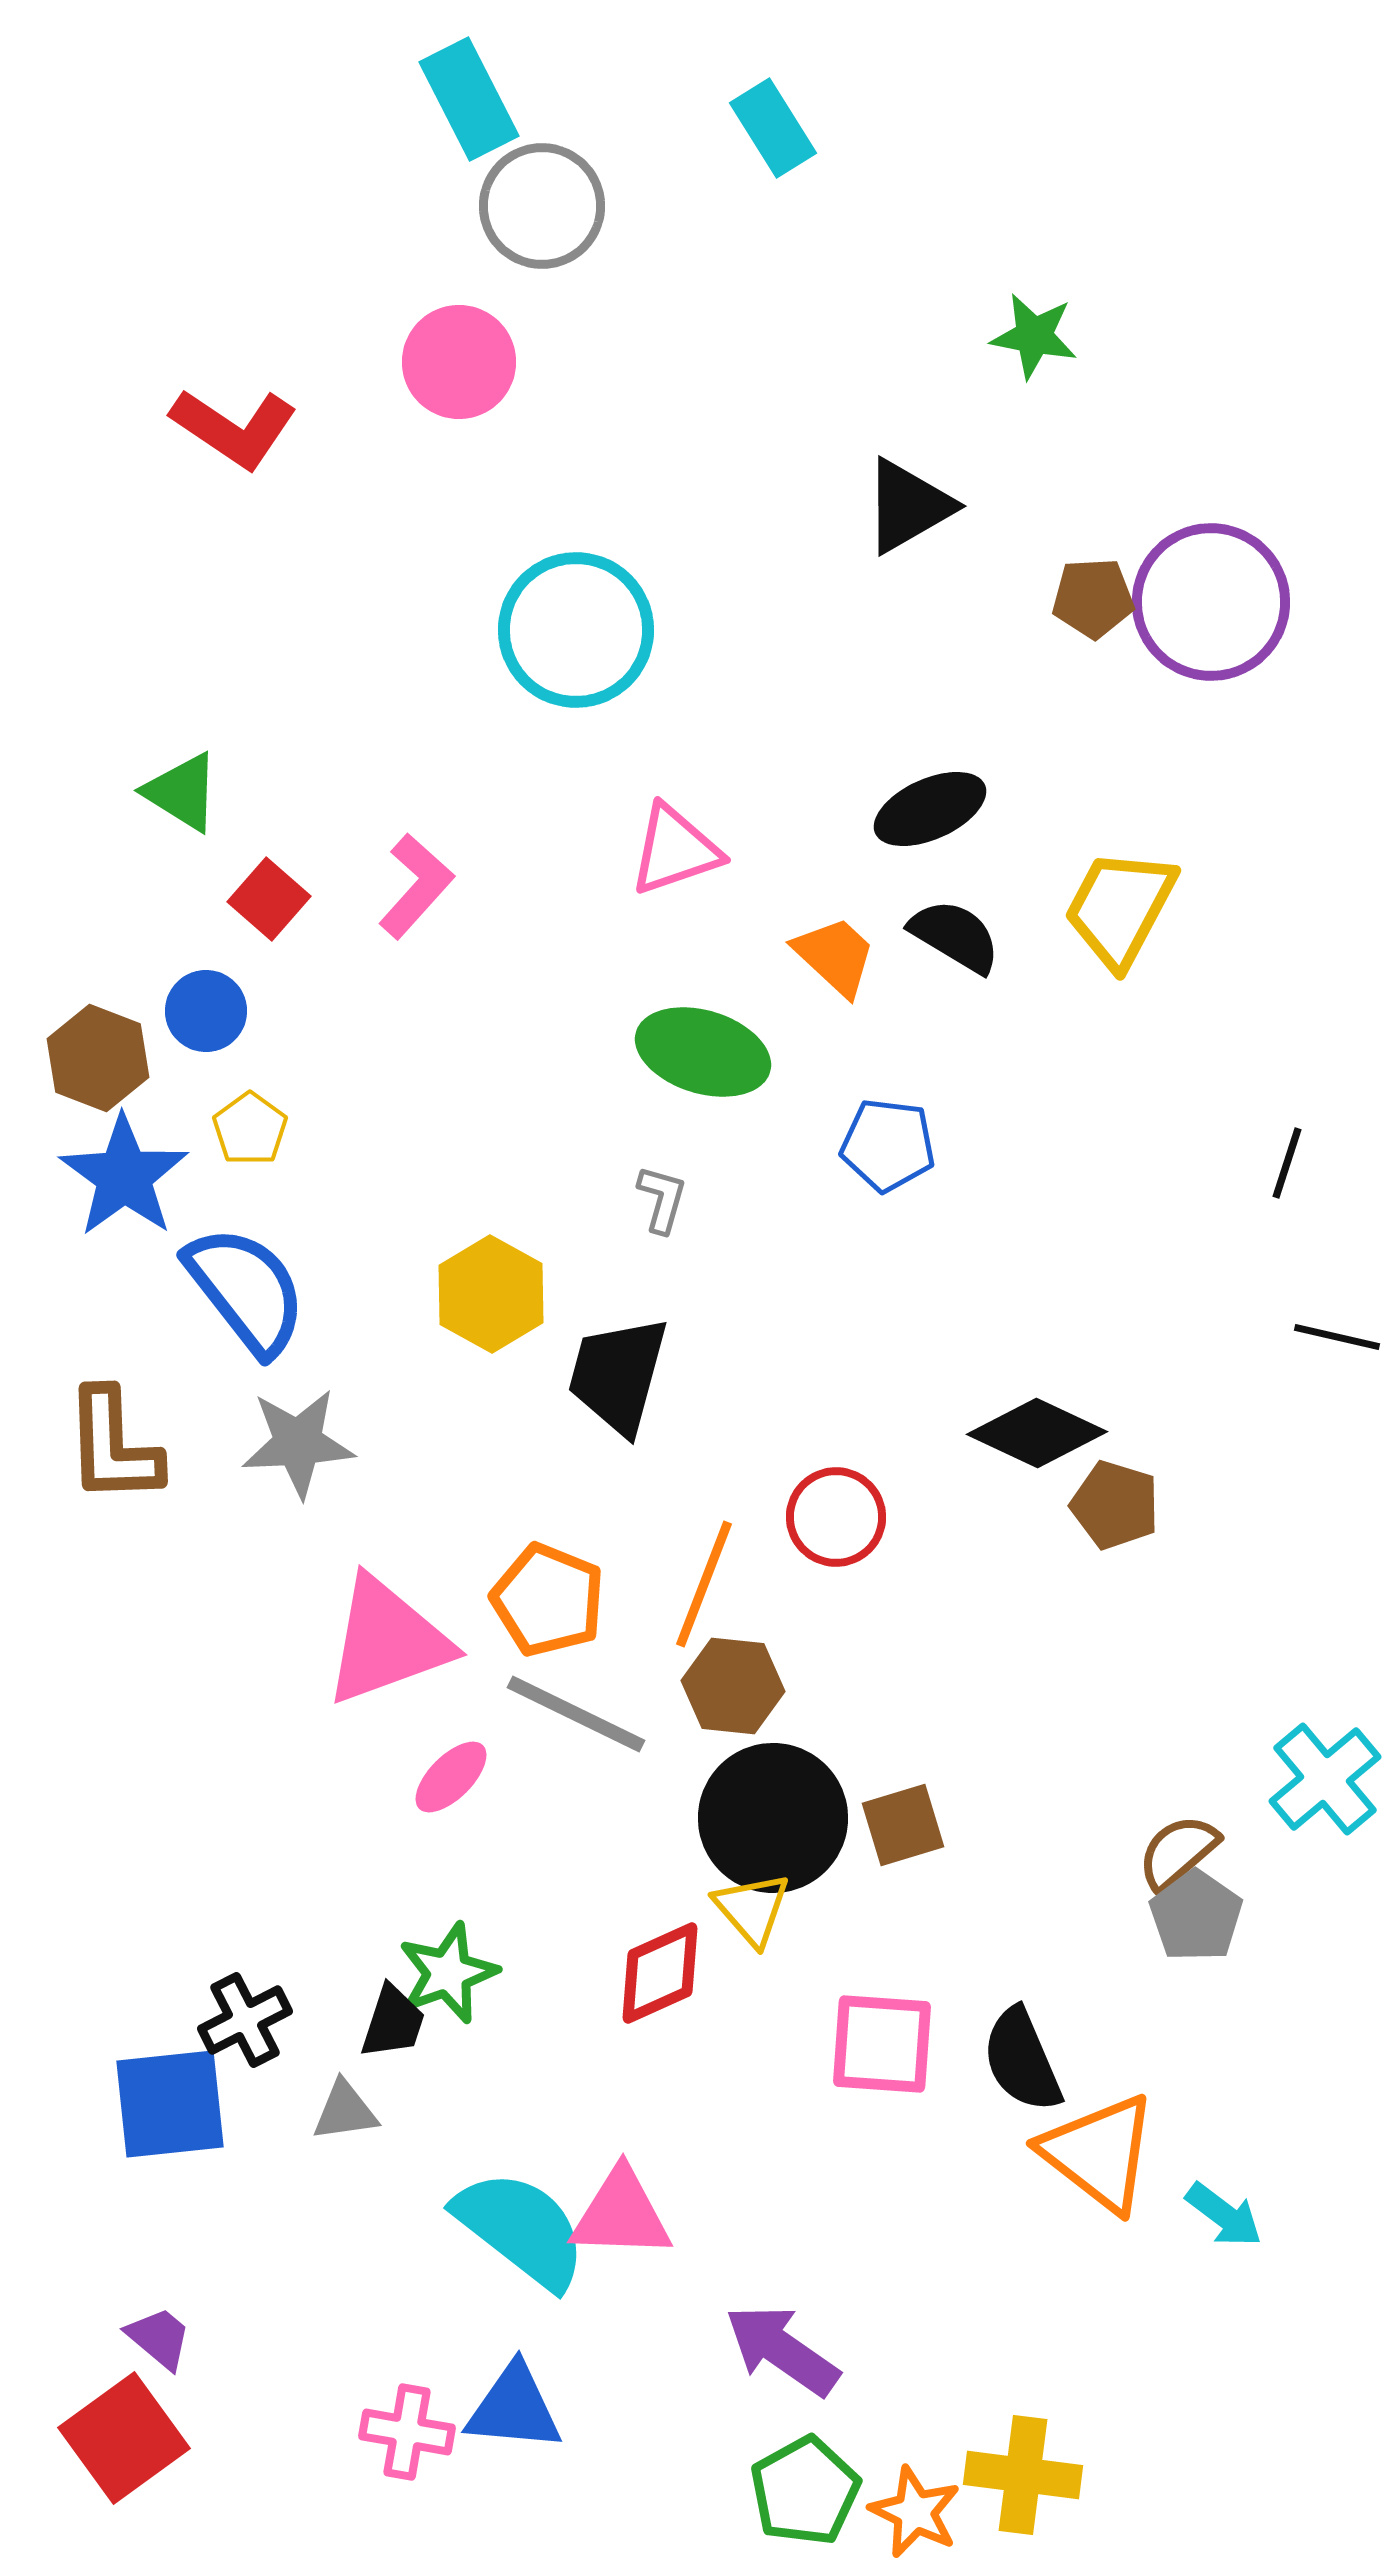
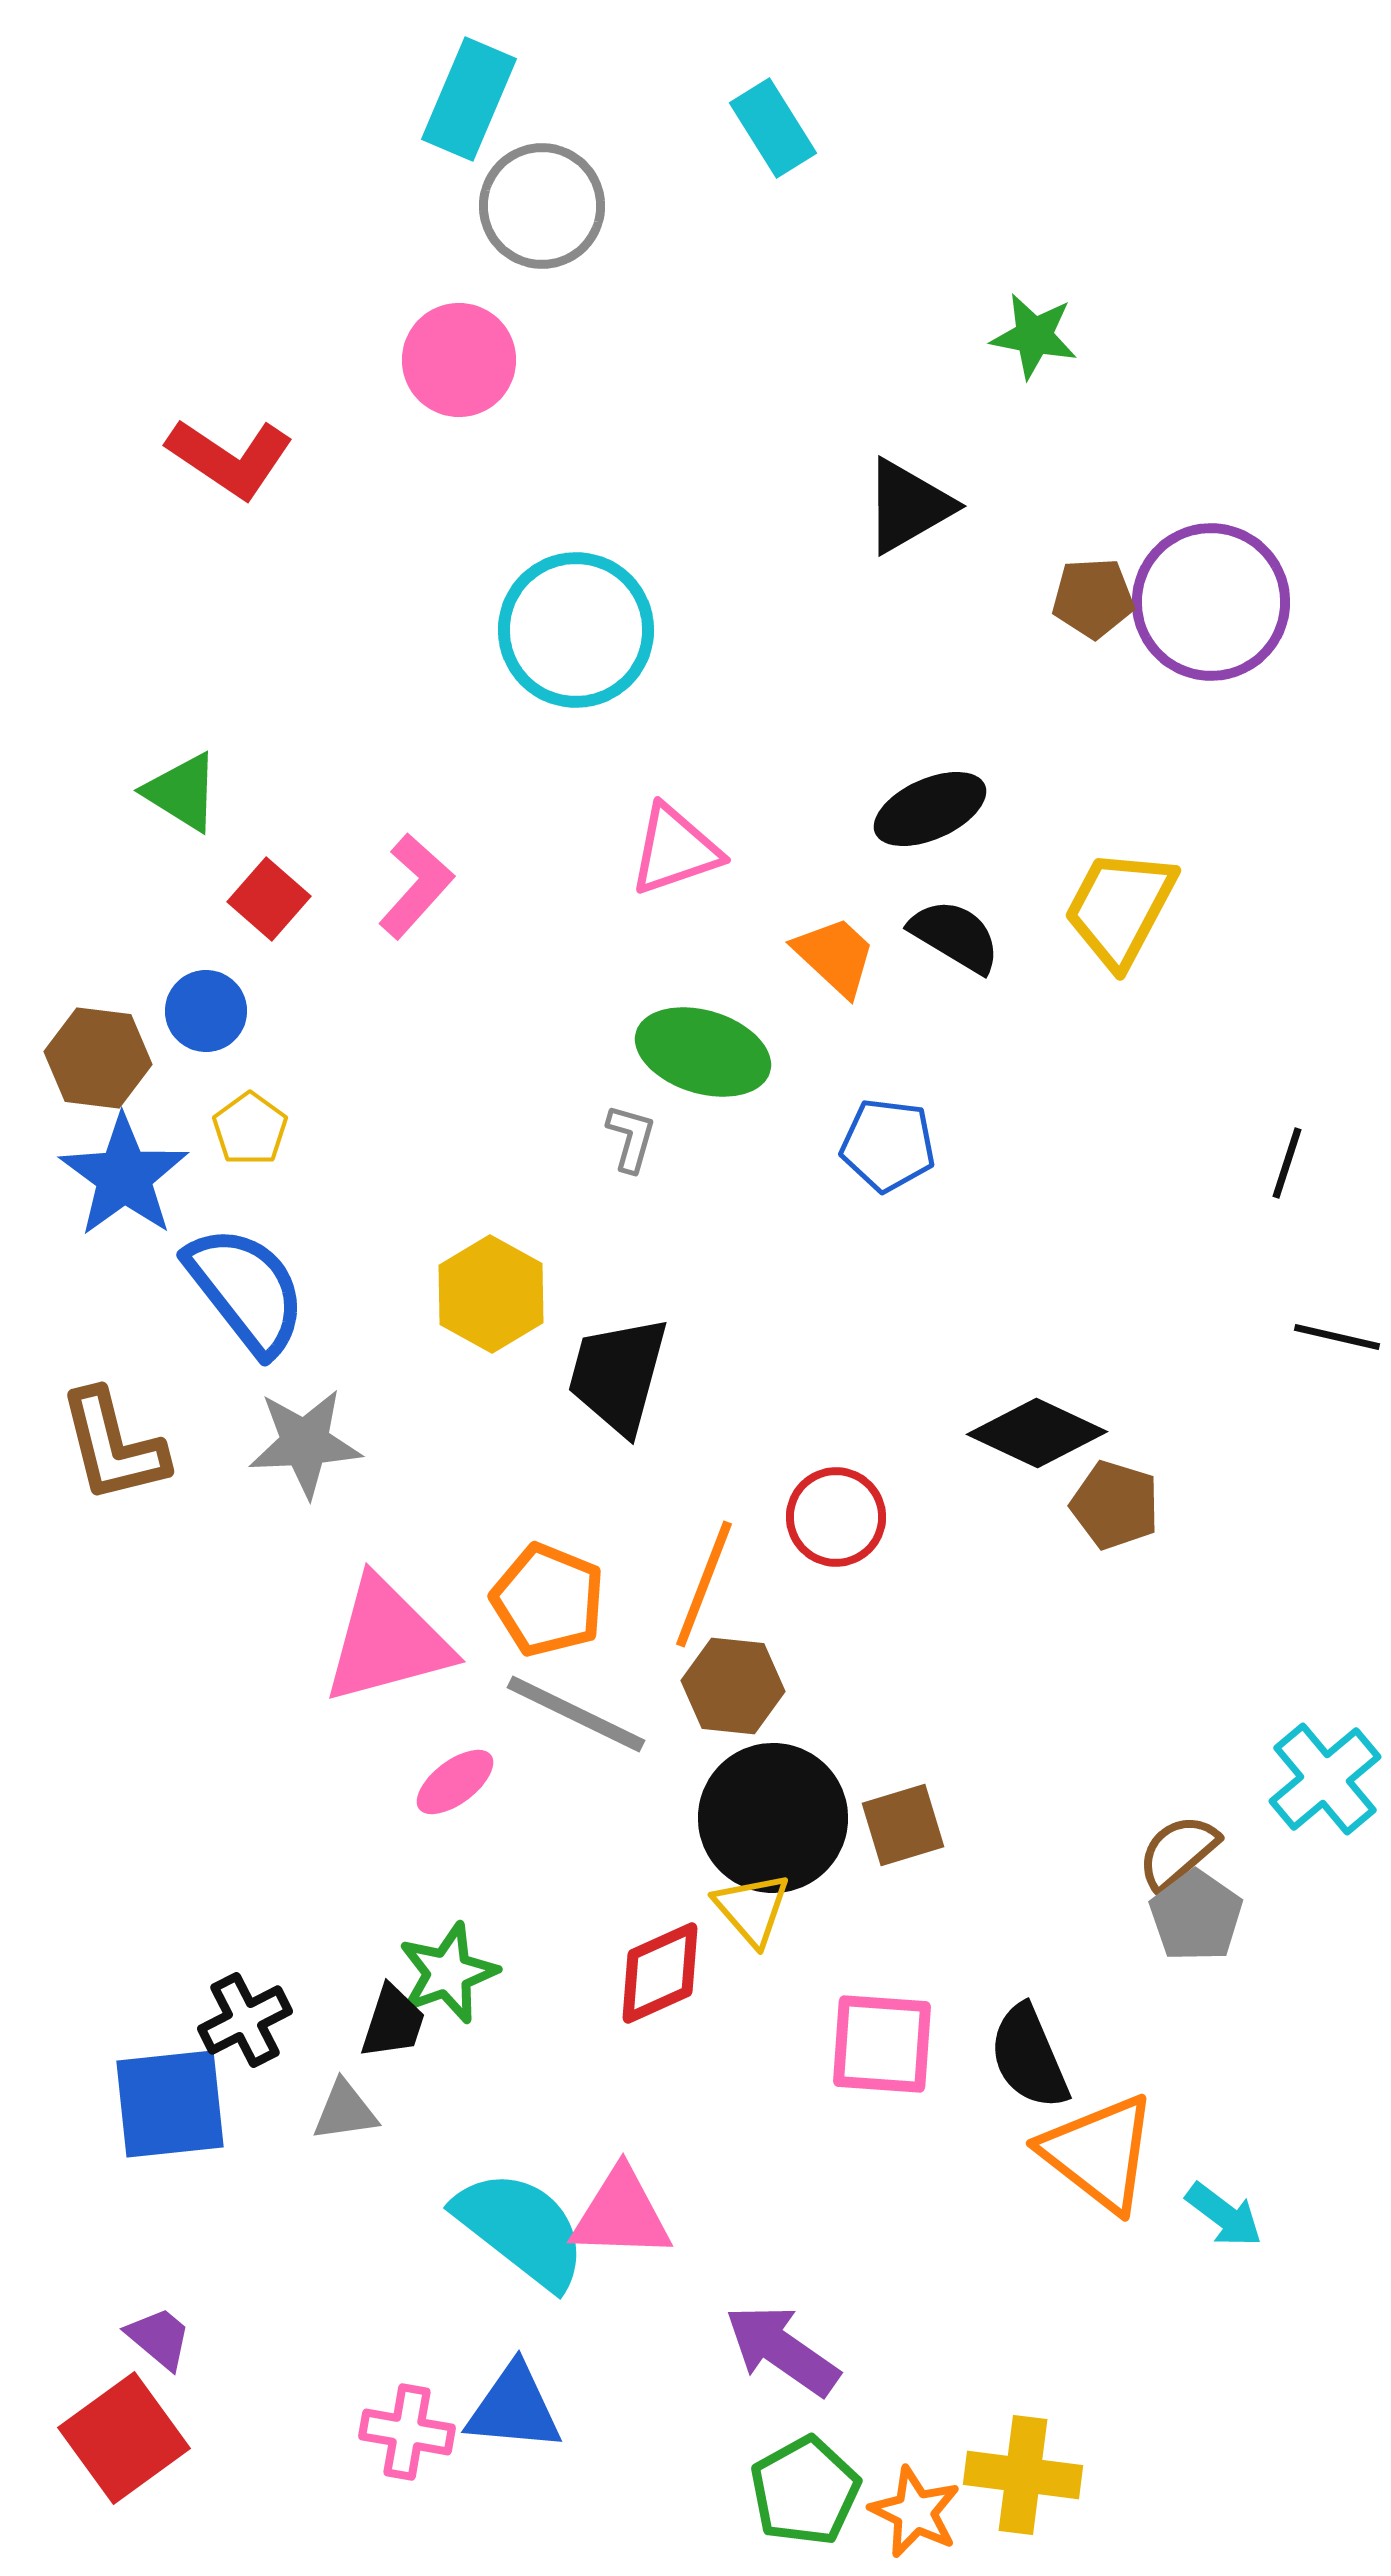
cyan rectangle at (469, 99): rotated 50 degrees clockwise
pink circle at (459, 362): moved 2 px up
red L-shape at (234, 428): moved 4 px left, 30 px down
brown hexagon at (98, 1058): rotated 14 degrees counterclockwise
gray L-shape at (662, 1199): moved 31 px left, 61 px up
gray star at (298, 1443): moved 7 px right
brown L-shape at (113, 1446): rotated 12 degrees counterclockwise
pink triangle at (387, 1641): rotated 5 degrees clockwise
pink ellipse at (451, 1777): moved 4 px right, 5 px down; rotated 8 degrees clockwise
black semicircle at (1022, 2060): moved 7 px right, 3 px up
